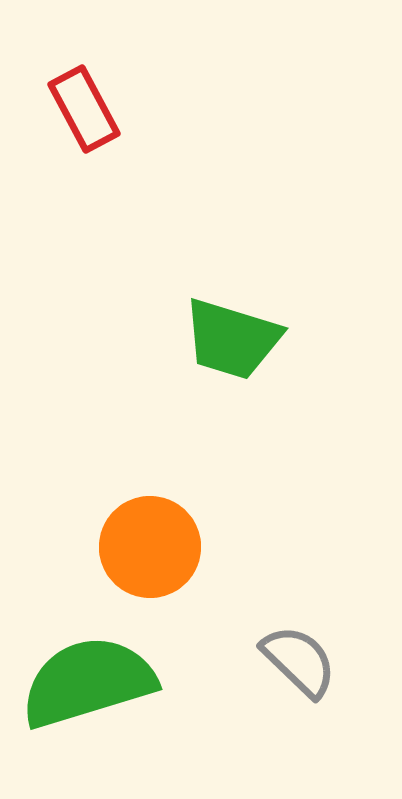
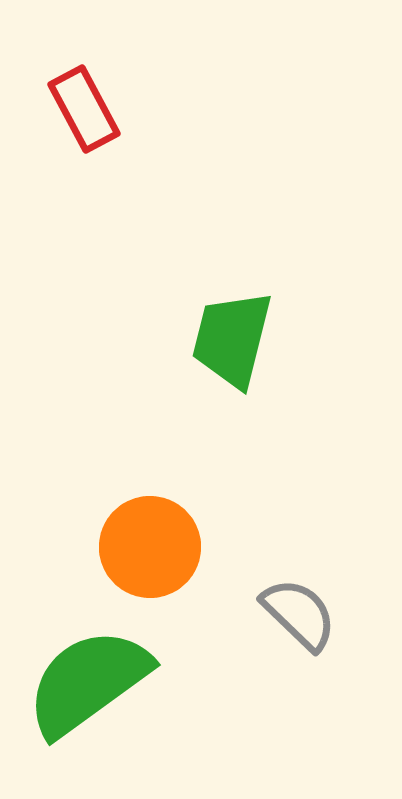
green trapezoid: rotated 87 degrees clockwise
gray semicircle: moved 47 px up
green semicircle: rotated 19 degrees counterclockwise
